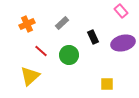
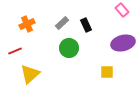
pink rectangle: moved 1 px right, 1 px up
black rectangle: moved 7 px left, 12 px up
red line: moved 26 px left; rotated 64 degrees counterclockwise
green circle: moved 7 px up
yellow triangle: moved 2 px up
yellow square: moved 12 px up
